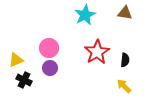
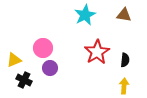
brown triangle: moved 1 px left, 2 px down
pink circle: moved 6 px left
yellow triangle: moved 2 px left
yellow arrow: rotated 49 degrees clockwise
